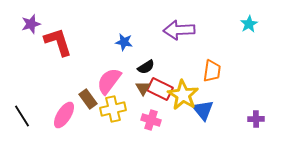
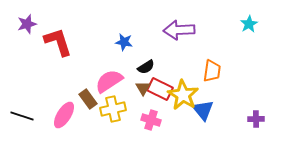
purple star: moved 4 px left
pink semicircle: rotated 20 degrees clockwise
black line: rotated 40 degrees counterclockwise
